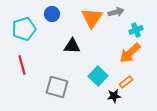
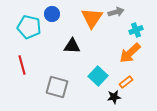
cyan pentagon: moved 5 px right, 2 px up; rotated 30 degrees clockwise
black star: moved 1 px down
